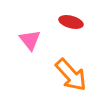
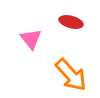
pink triangle: moved 1 px right, 1 px up
